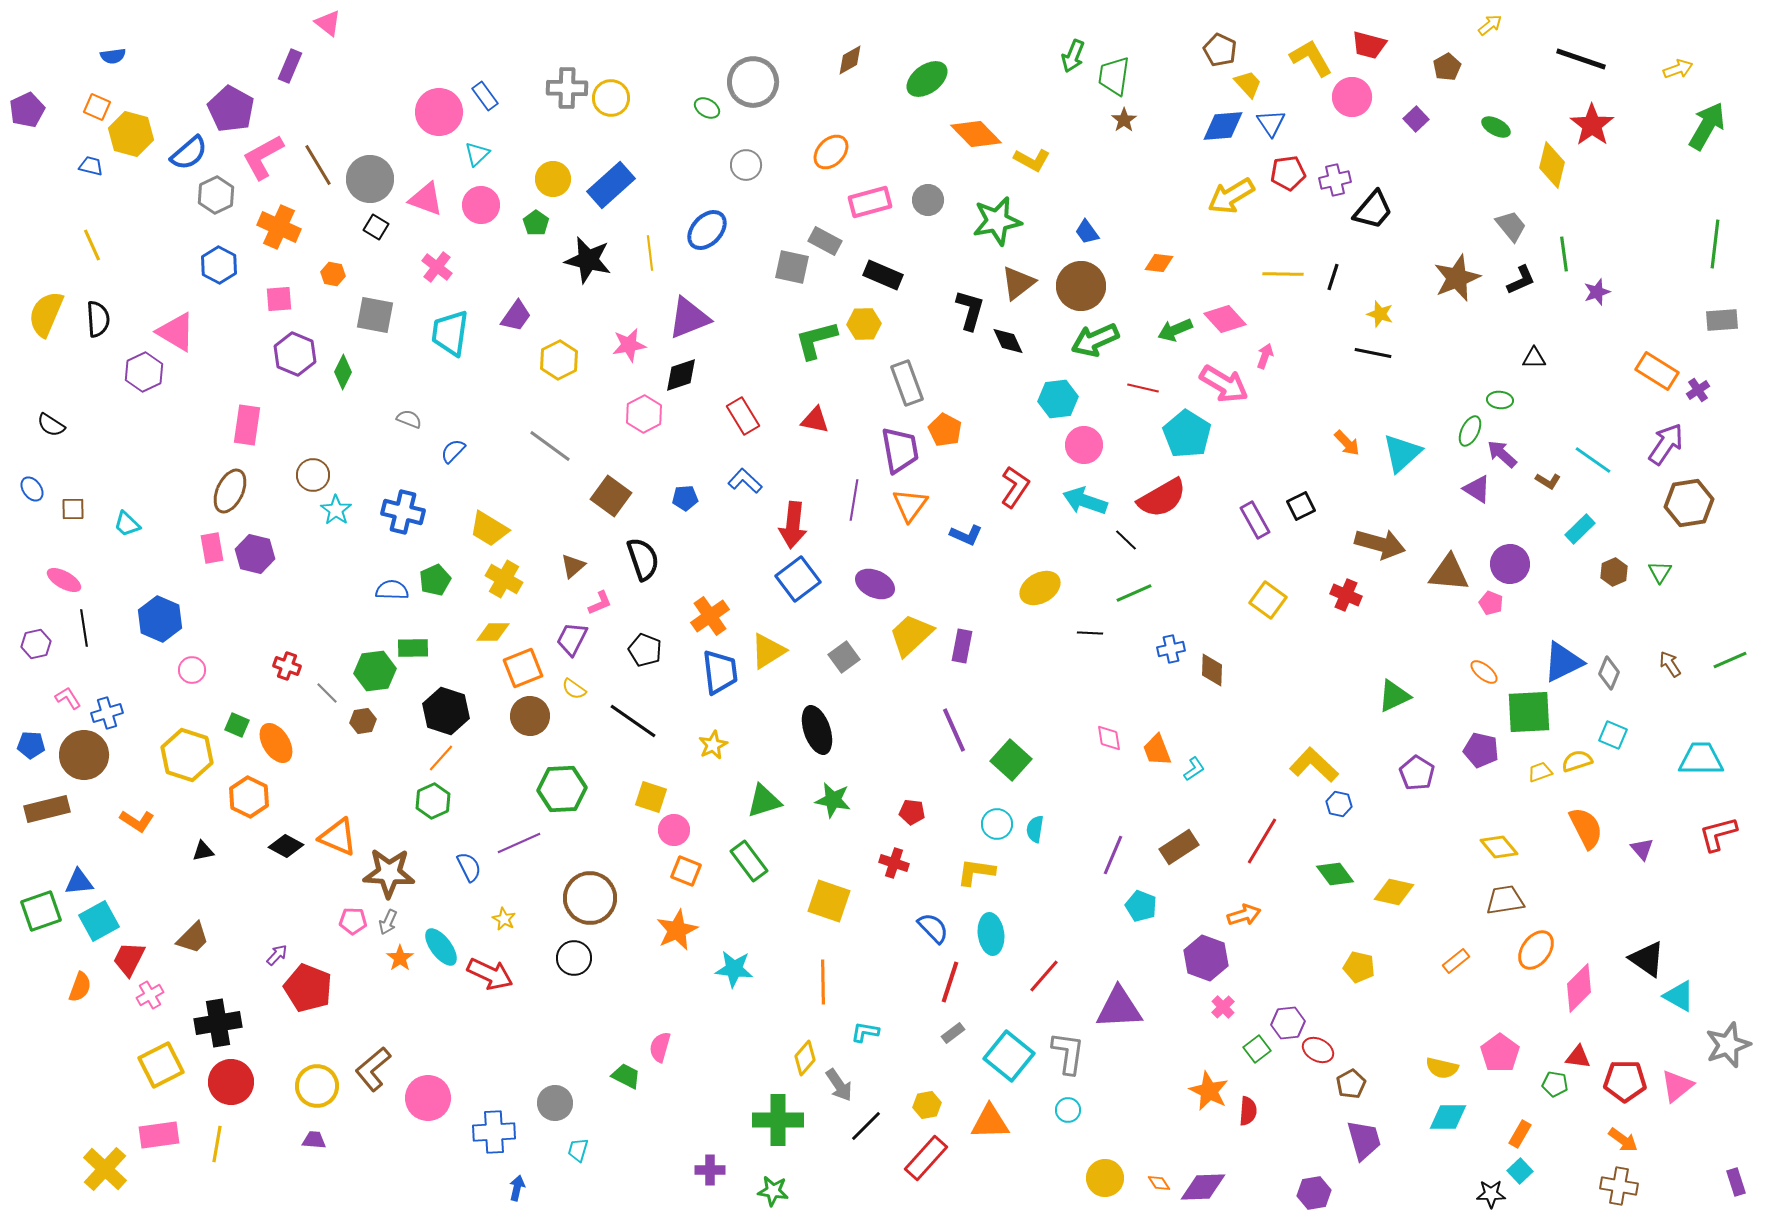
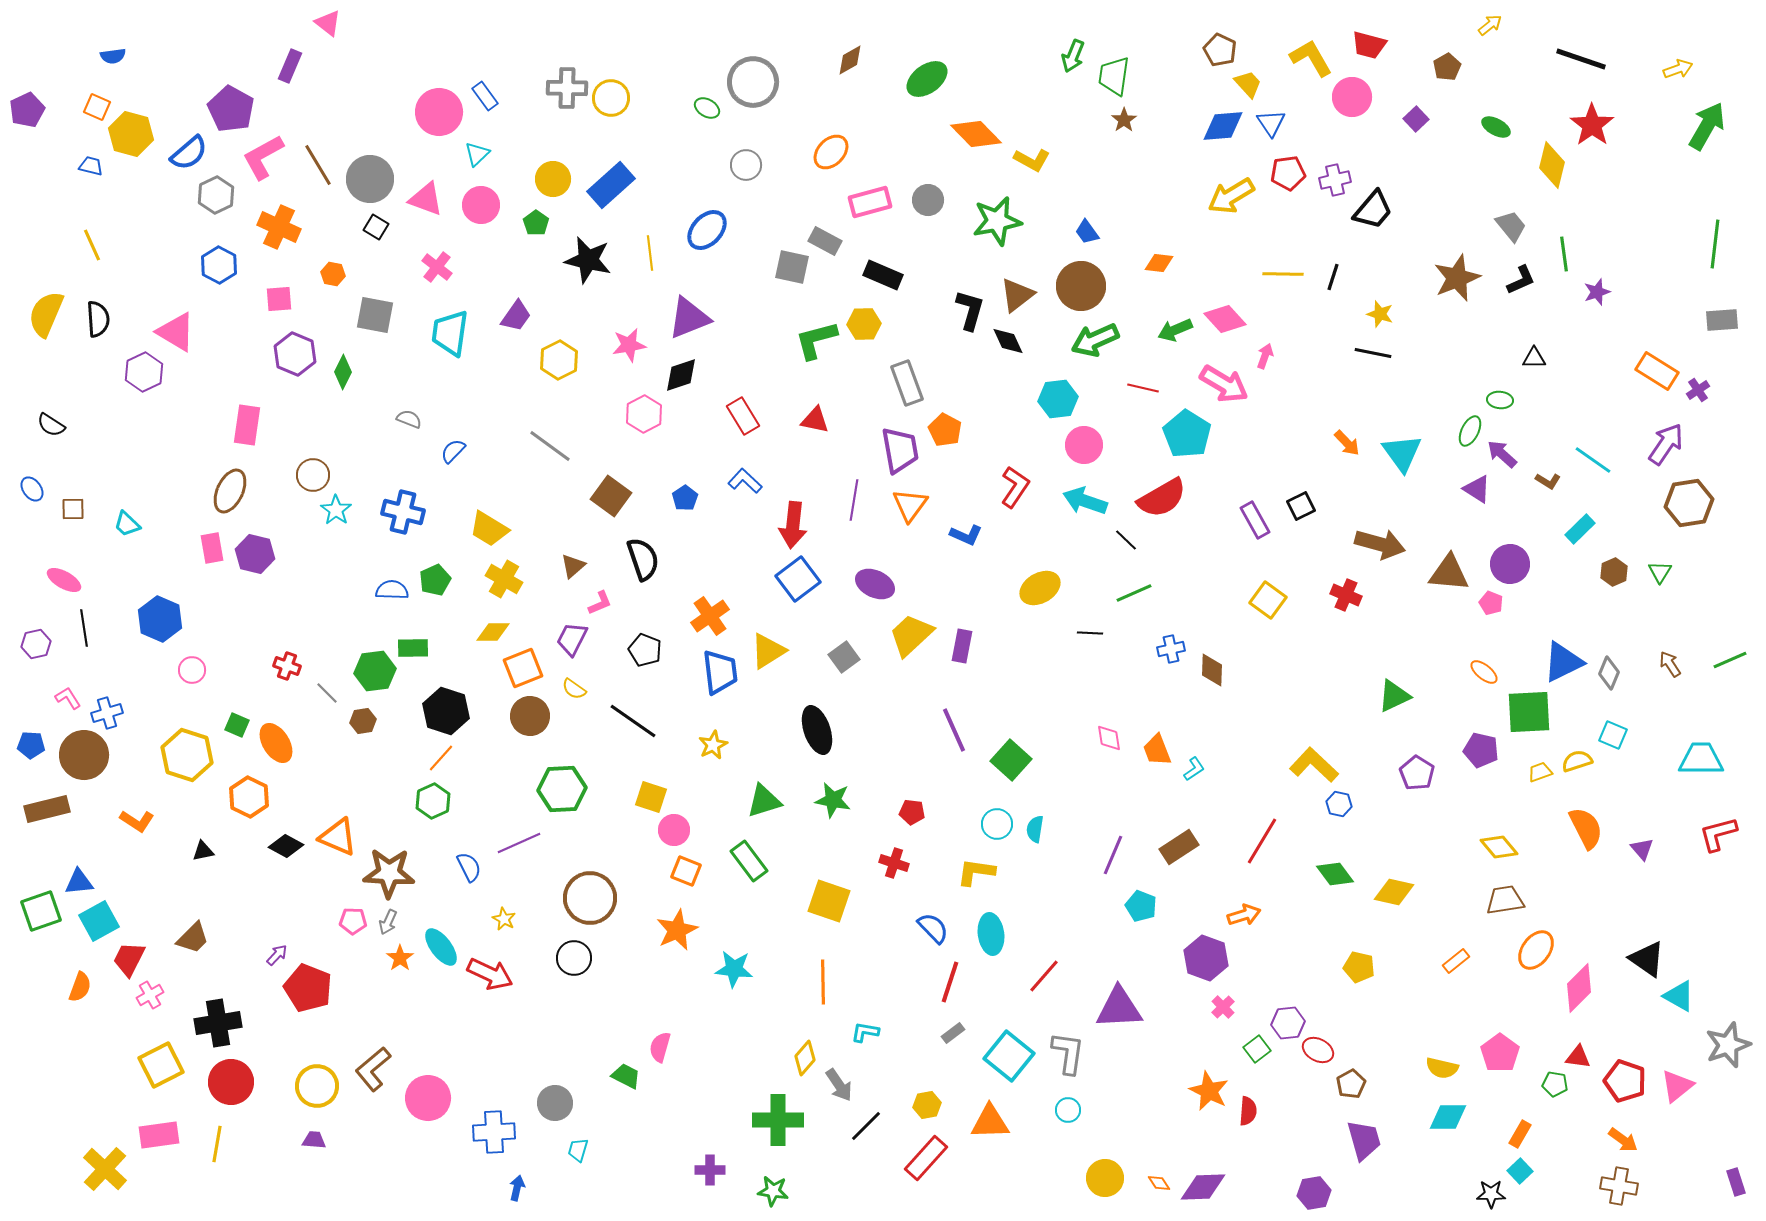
brown triangle at (1018, 283): moved 1 px left, 12 px down
cyan triangle at (1402, 453): rotated 24 degrees counterclockwise
blue pentagon at (685, 498): rotated 30 degrees counterclockwise
red pentagon at (1625, 1081): rotated 18 degrees clockwise
